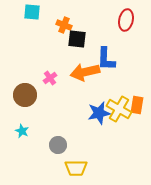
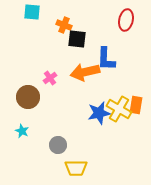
brown circle: moved 3 px right, 2 px down
orange rectangle: moved 1 px left
